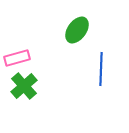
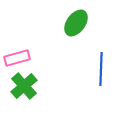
green ellipse: moved 1 px left, 7 px up
